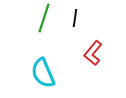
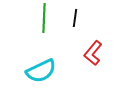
green line: rotated 16 degrees counterclockwise
cyan semicircle: moved 2 px left, 2 px up; rotated 92 degrees counterclockwise
